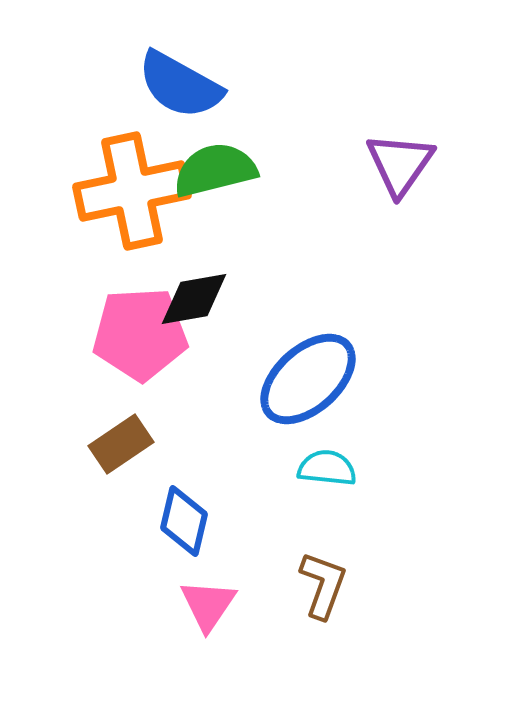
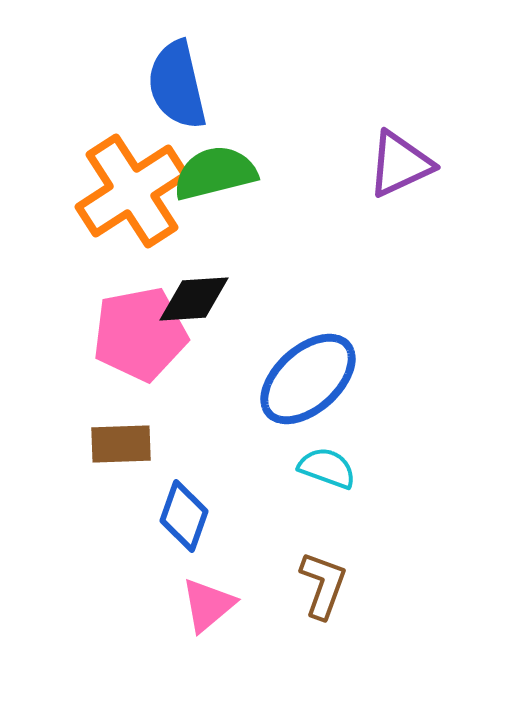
blue semicircle: moved 3 px left; rotated 48 degrees clockwise
purple triangle: rotated 30 degrees clockwise
green semicircle: moved 3 px down
orange cross: rotated 21 degrees counterclockwise
black diamond: rotated 6 degrees clockwise
pink pentagon: rotated 8 degrees counterclockwise
brown rectangle: rotated 32 degrees clockwise
cyan semicircle: rotated 14 degrees clockwise
blue diamond: moved 5 px up; rotated 6 degrees clockwise
pink triangle: rotated 16 degrees clockwise
